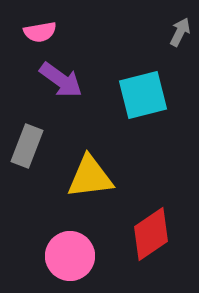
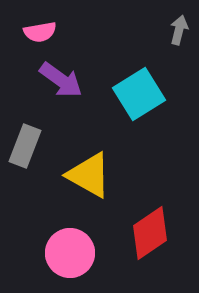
gray arrow: moved 1 px left, 2 px up; rotated 12 degrees counterclockwise
cyan square: moved 4 px left, 1 px up; rotated 18 degrees counterclockwise
gray rectangle: moved 2 px left
yellow triangle: moved 1 px left, 2 px up; rotated 36 degrees clockwise
red diamond: moved 1 px left, 1 px up
pink circle: moved 3 px up
